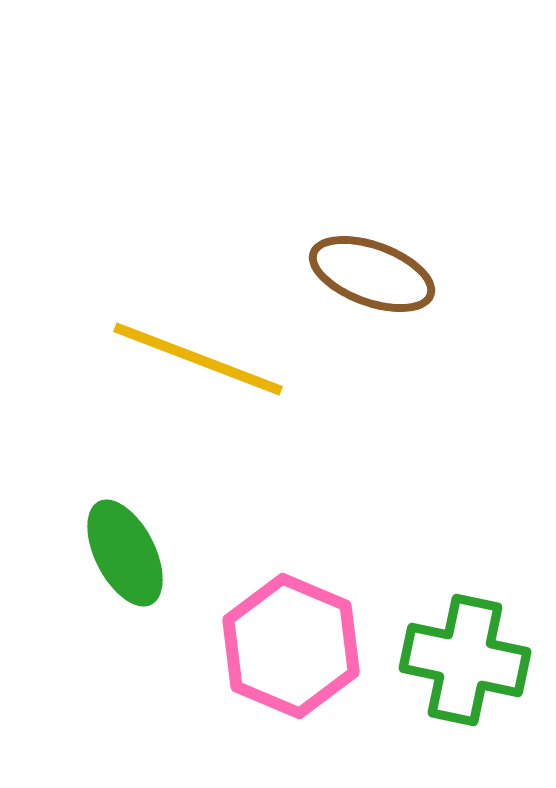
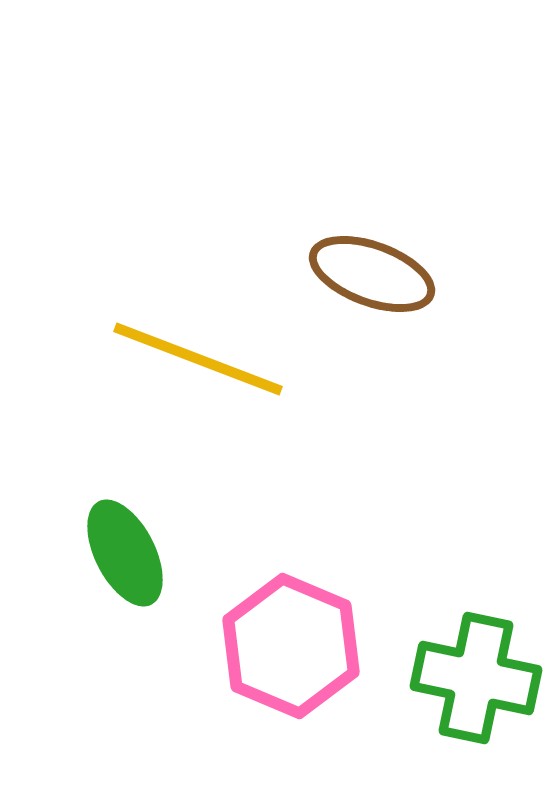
green cross: moved 11 px right, 18 px down
